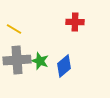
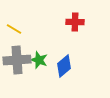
green star: moved 1 px left, 1 px up
